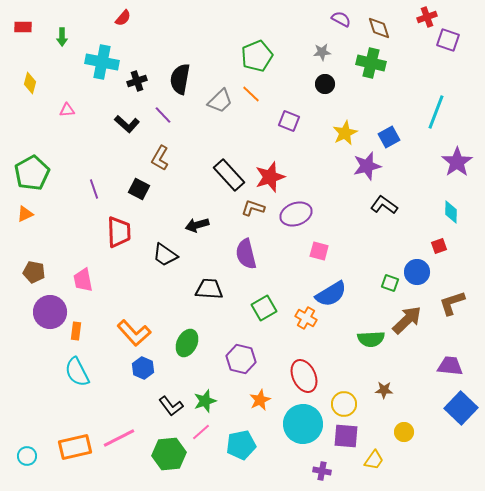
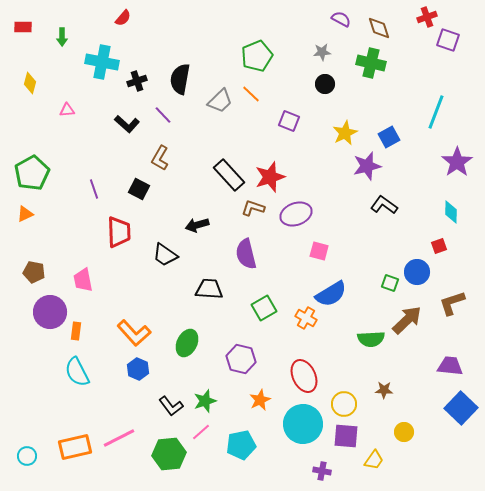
blue hexagon at (143, 368): moved 5 px left, 1 px down
